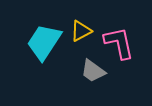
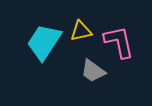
yellow triangle: rotated 15 degrees clockwise
pink L-shape: moved 1 px up
